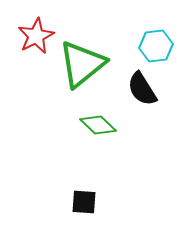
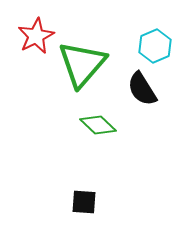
cyan hexagon: moved 1 px left; rotated 16 degrees counterclockwise
green triangle: rotated 10 degrees counterclockwise
